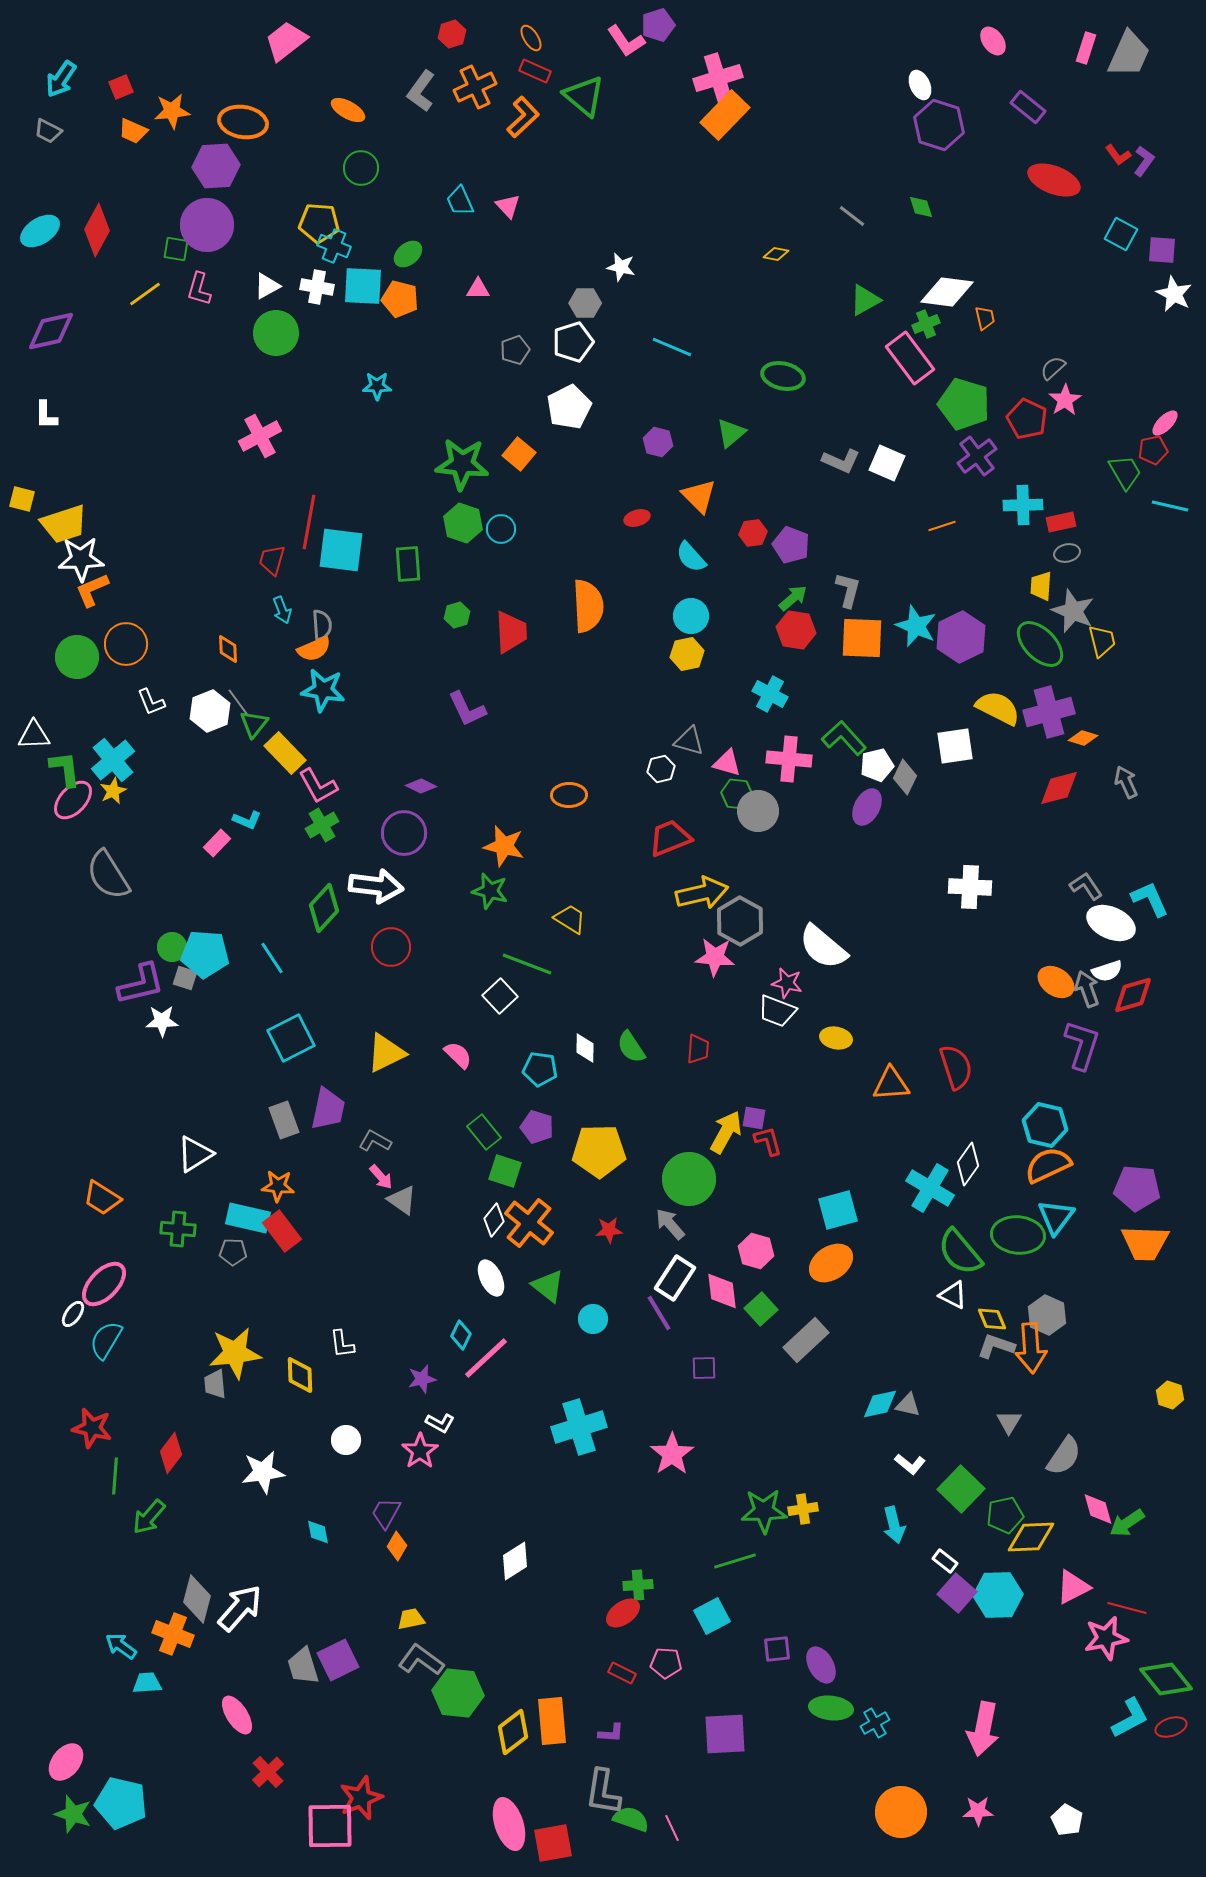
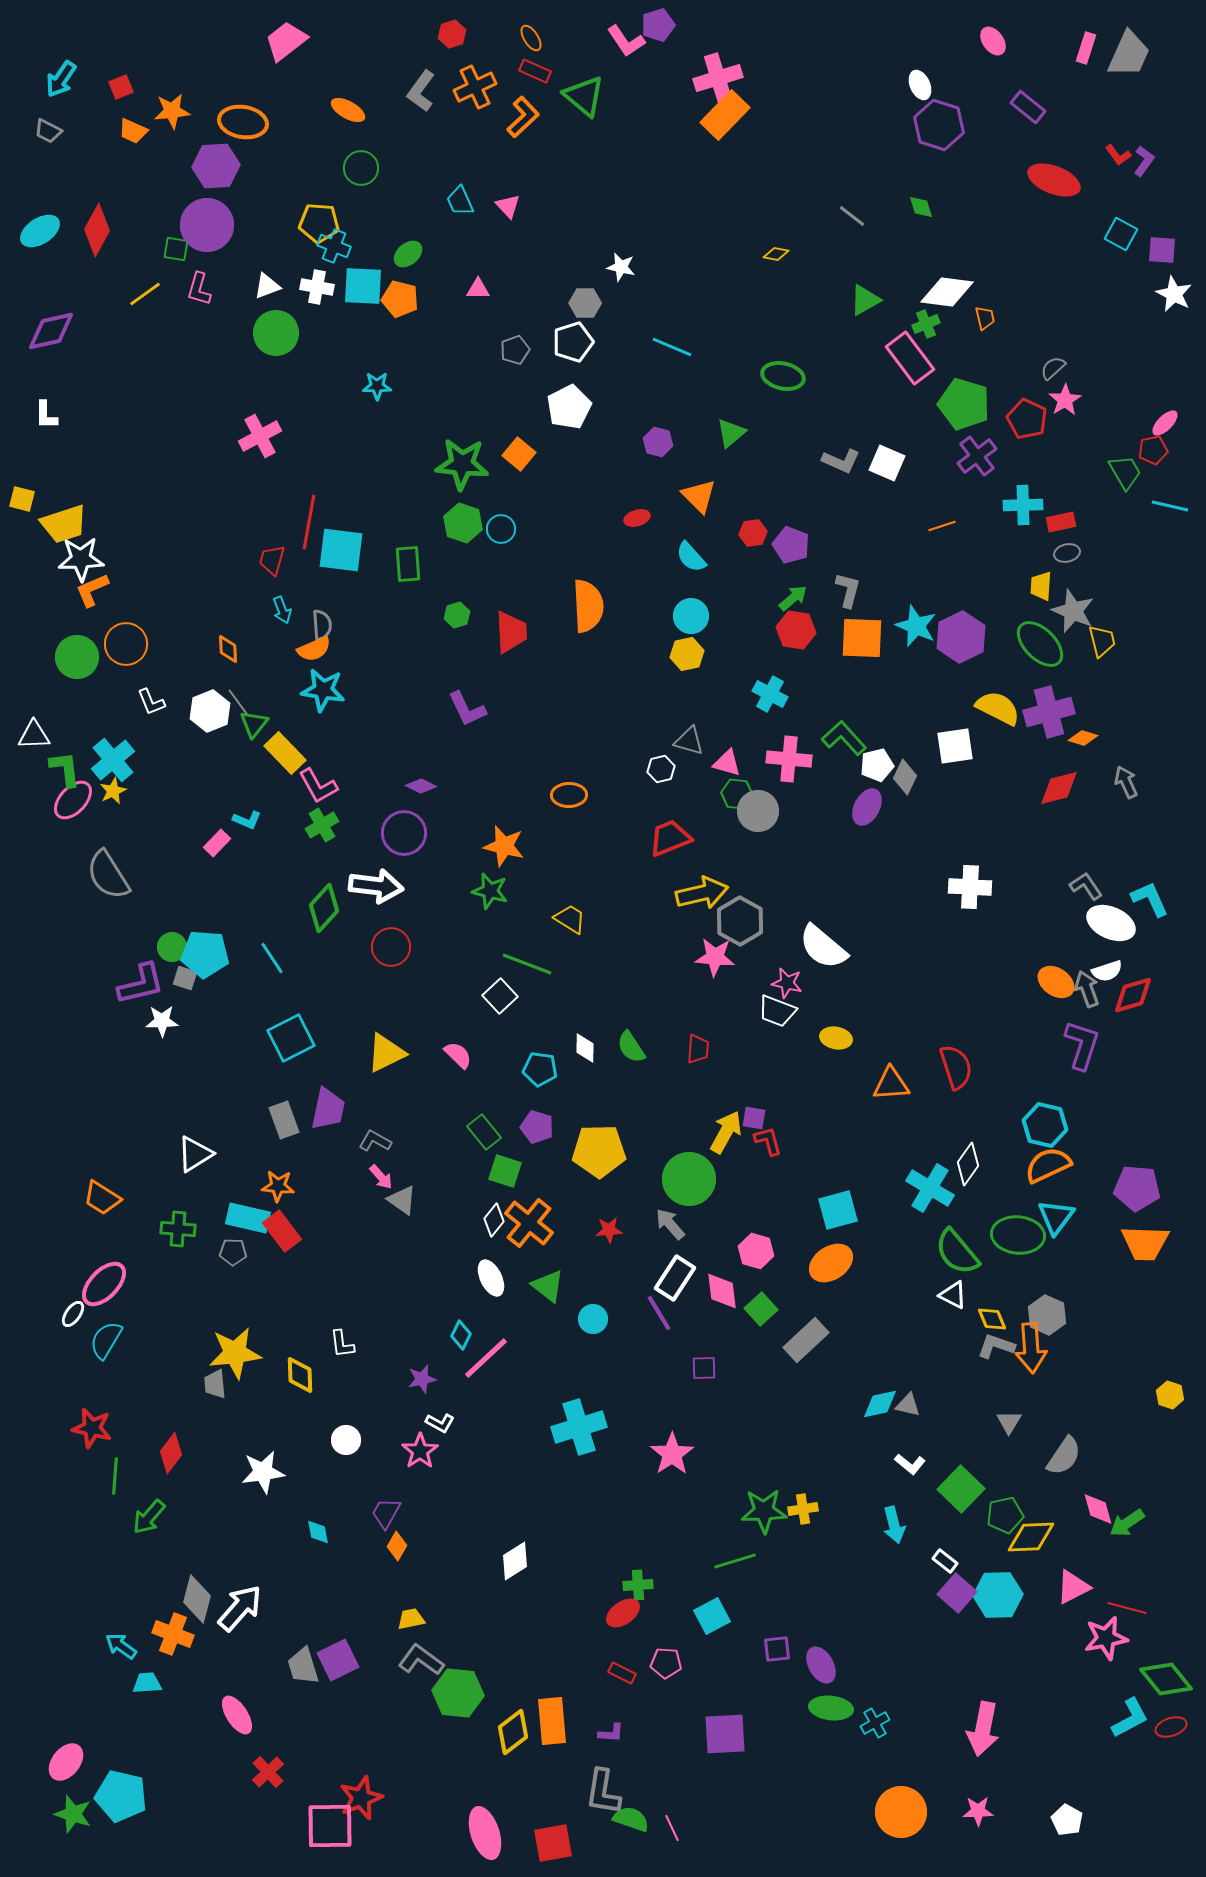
white triangle at (267, 286): rotated 8 degrees clockwise
green semicircle at (960, 1252): moved 3 px left
cyan pentagon at (121, 1803): moved 7 px up
pink ellipse at (509, 1824): moved 24 px left, 9 px down
